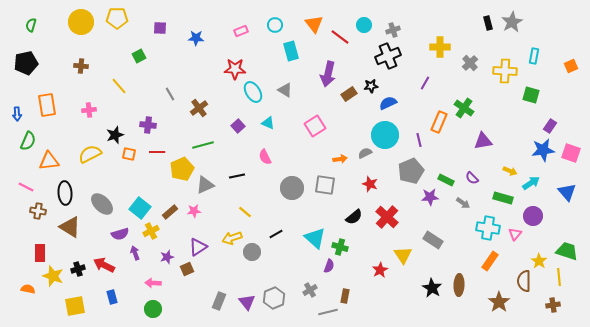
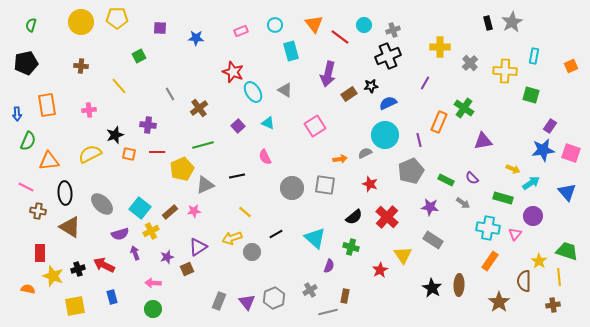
red star at (235, 69): moved 2 px left, 3 px down; rotated 20 degrees clockwise
yellow arrow at (510, 171): moved 3 px right, 2 px up
purple star at (430, 197): moved 10 px down; rotated 12 degrees clockwise
green cross at (340, 247): moved 11 px right
